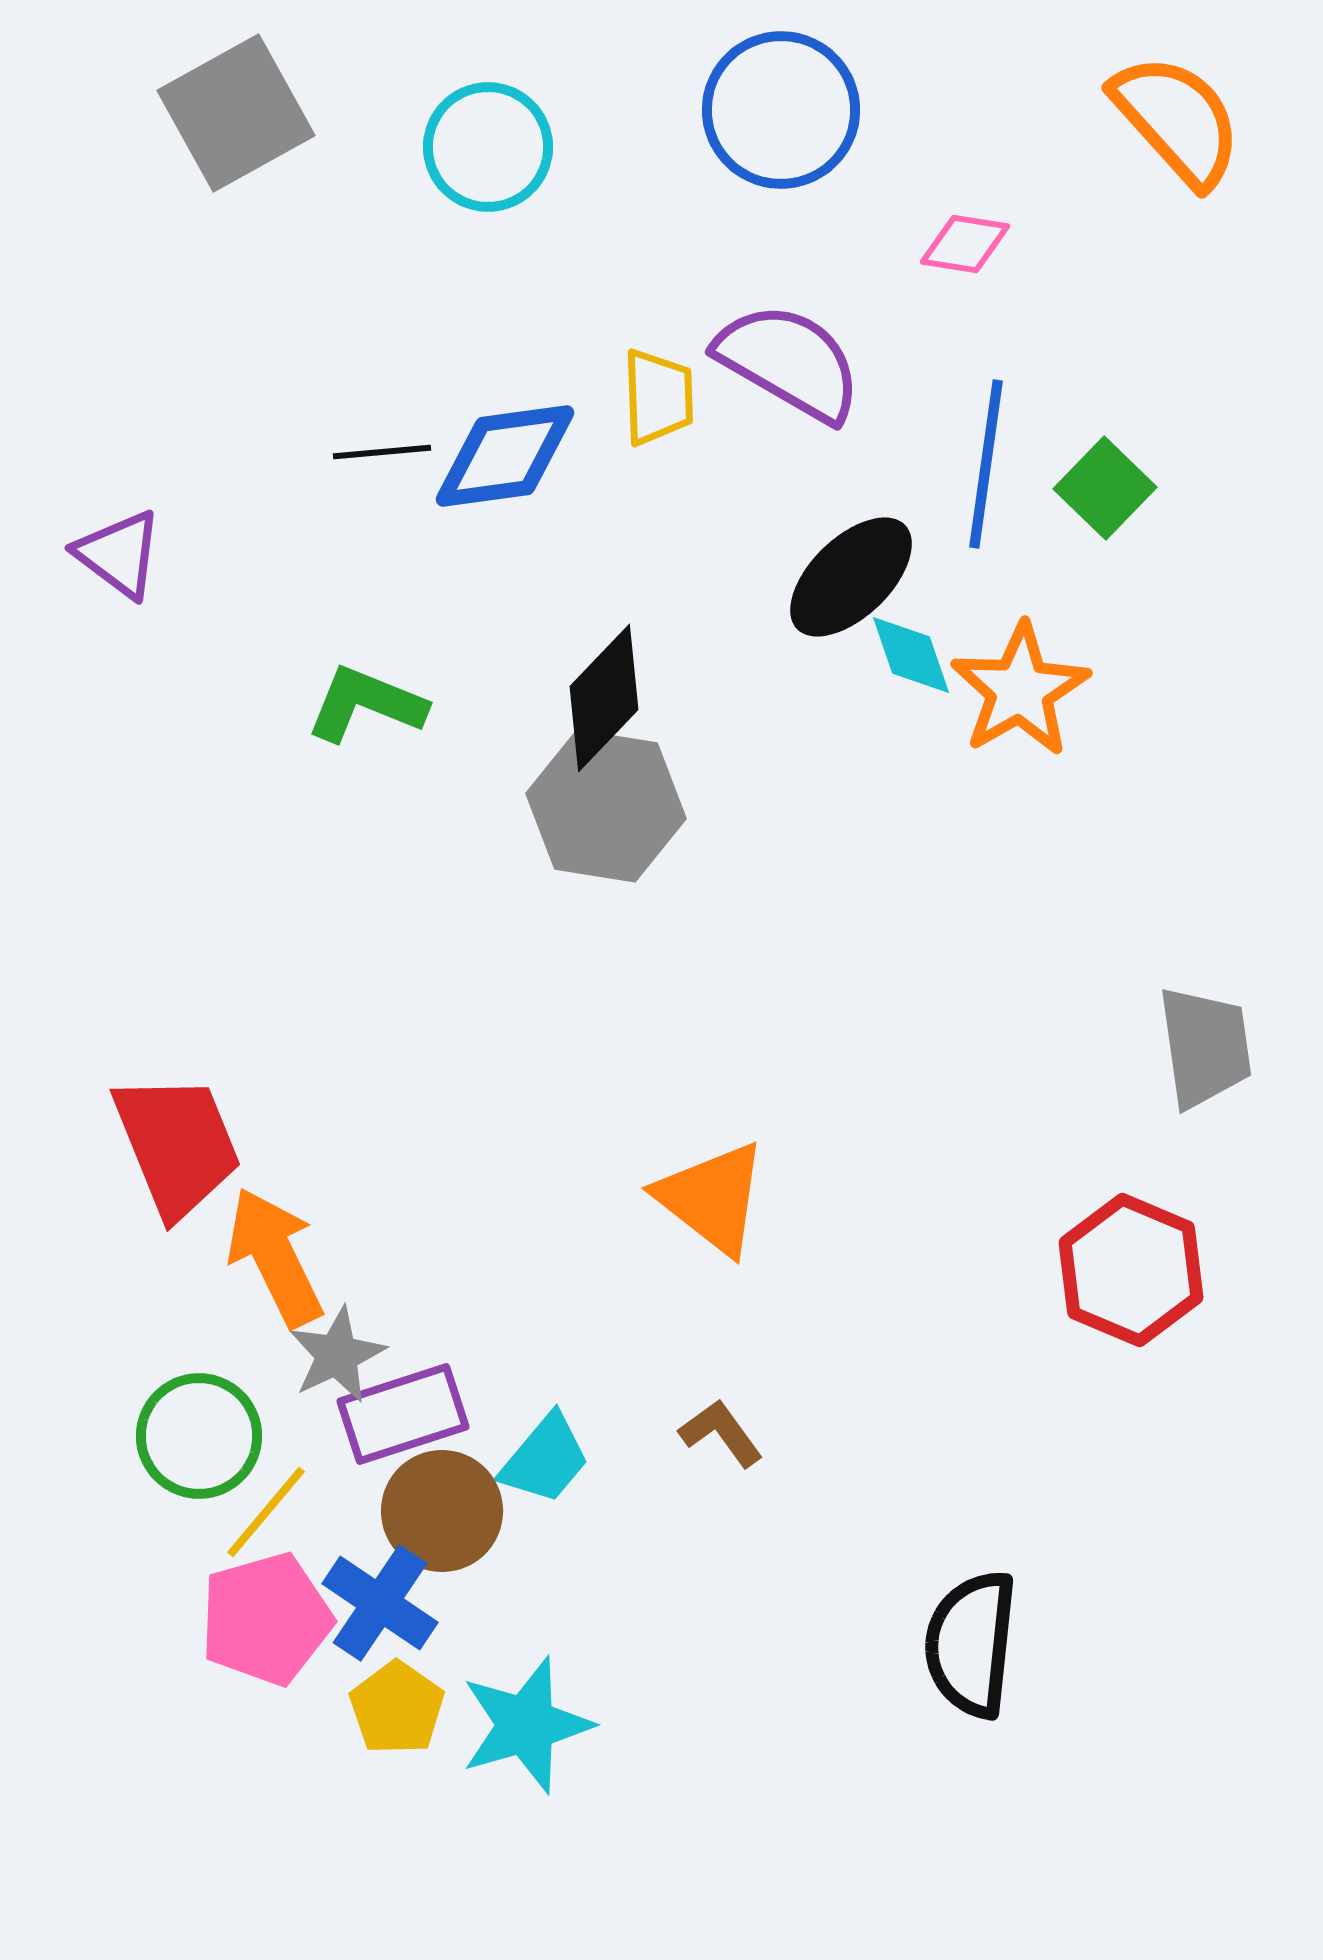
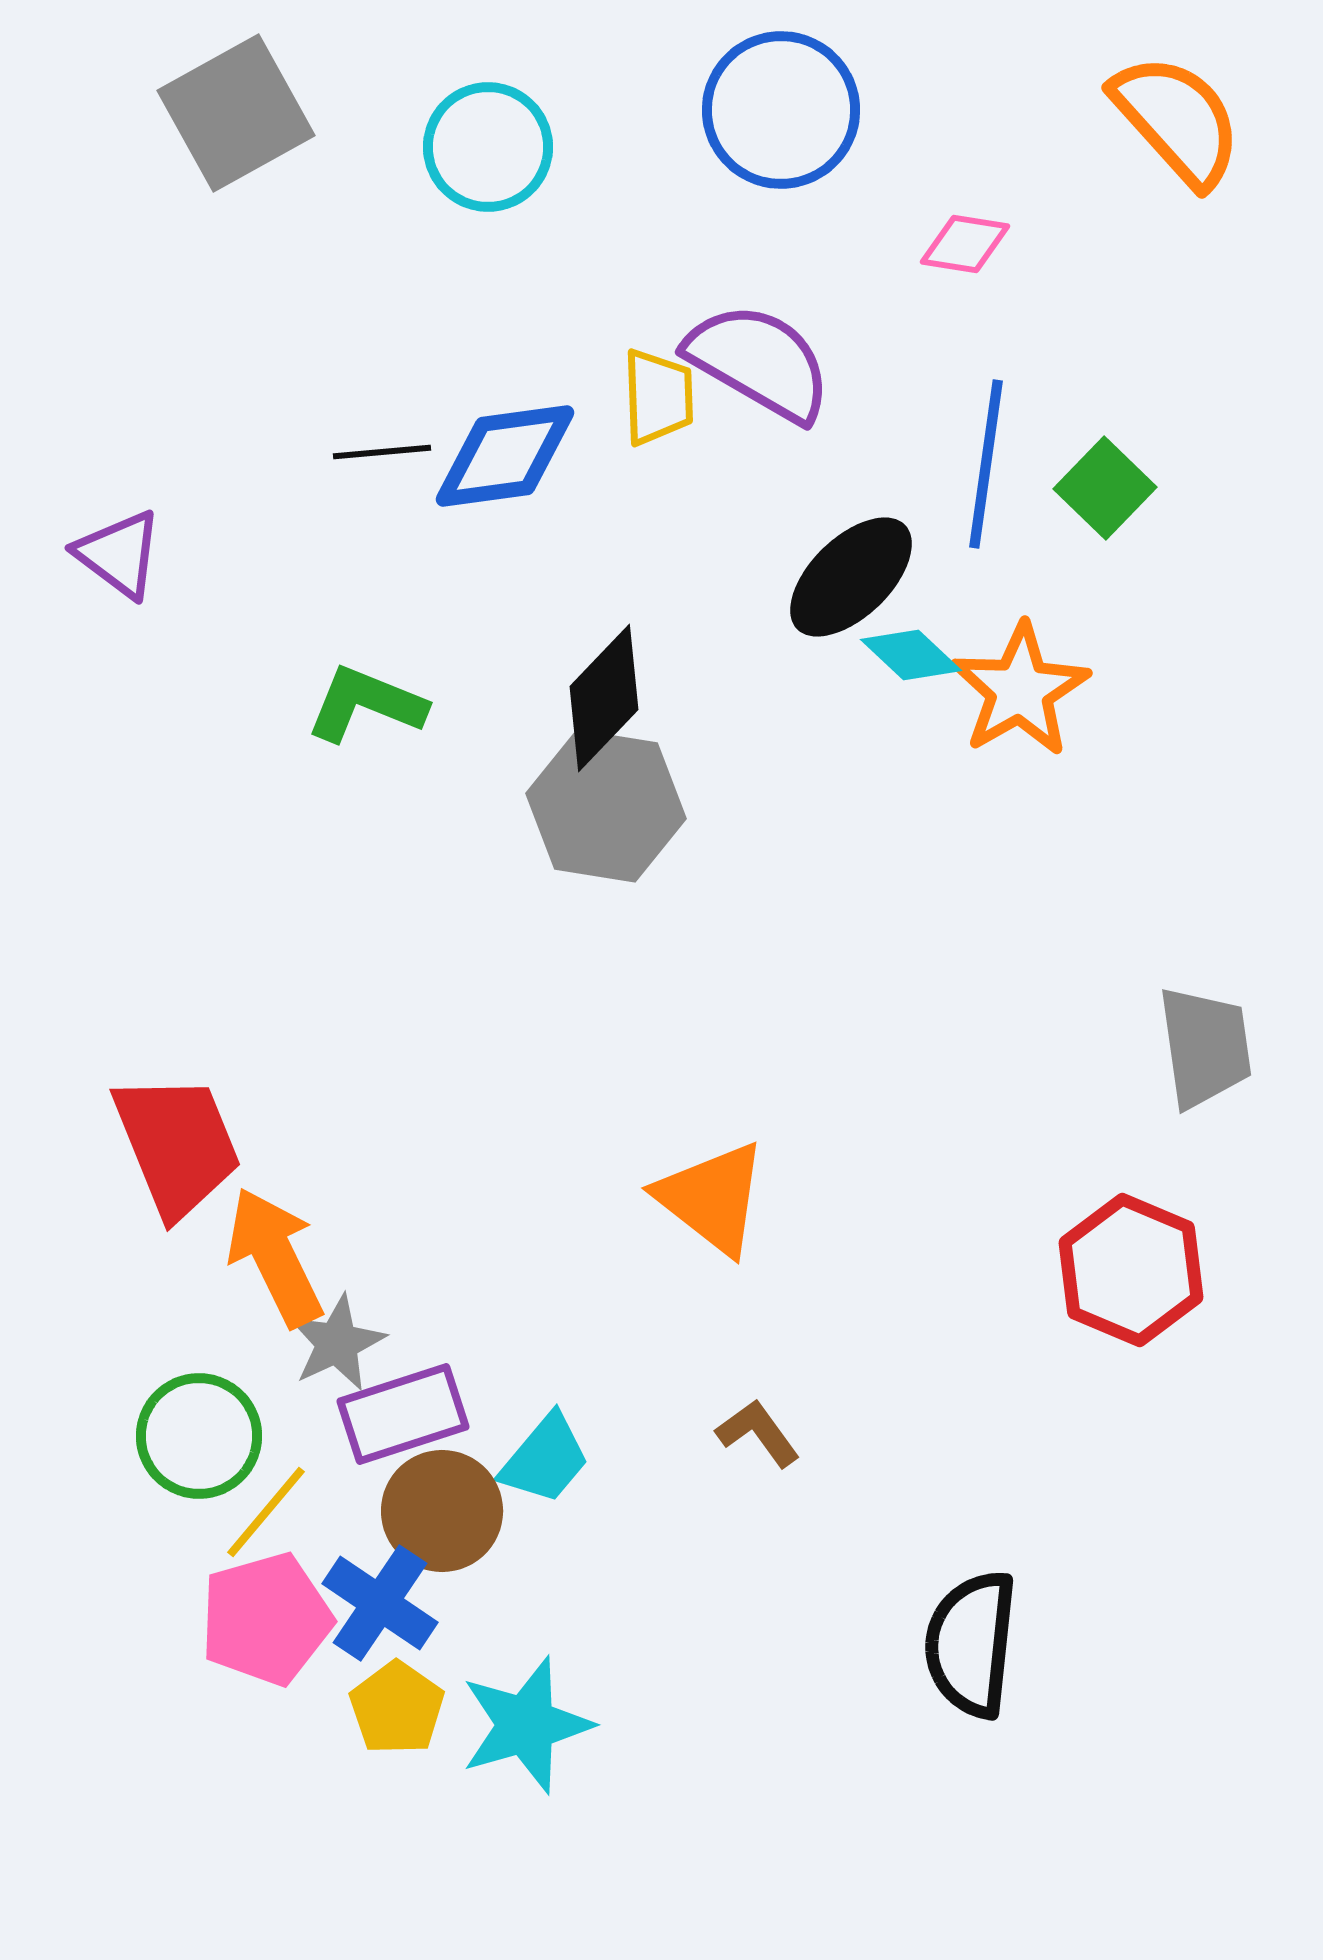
purple semicircle: moved 30 px left
cyan diamond: rotated 28 degrees counterclockwise
gray star: moved 12 px up
brown L-shape: moved 37 px right
